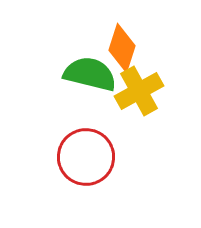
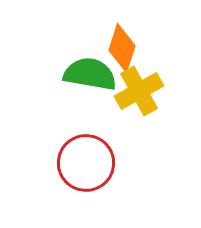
green semicircle: rotated 4 degrees counterclockwise
red circle: moved 6 px down
